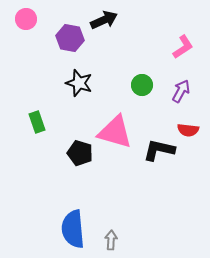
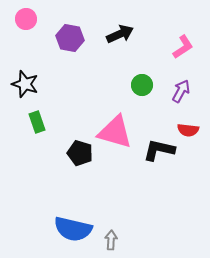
black arrow: moved 16 px right, 14 px down
black star: moved 54 px left, 1 px down
blue semicircle: rotated 72 degrees counterclockwise
